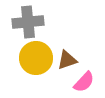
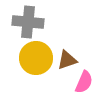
gray cross: rotated 12 degrees clockwise
pink semicircle: rotated 20 degrees counterclockwise
